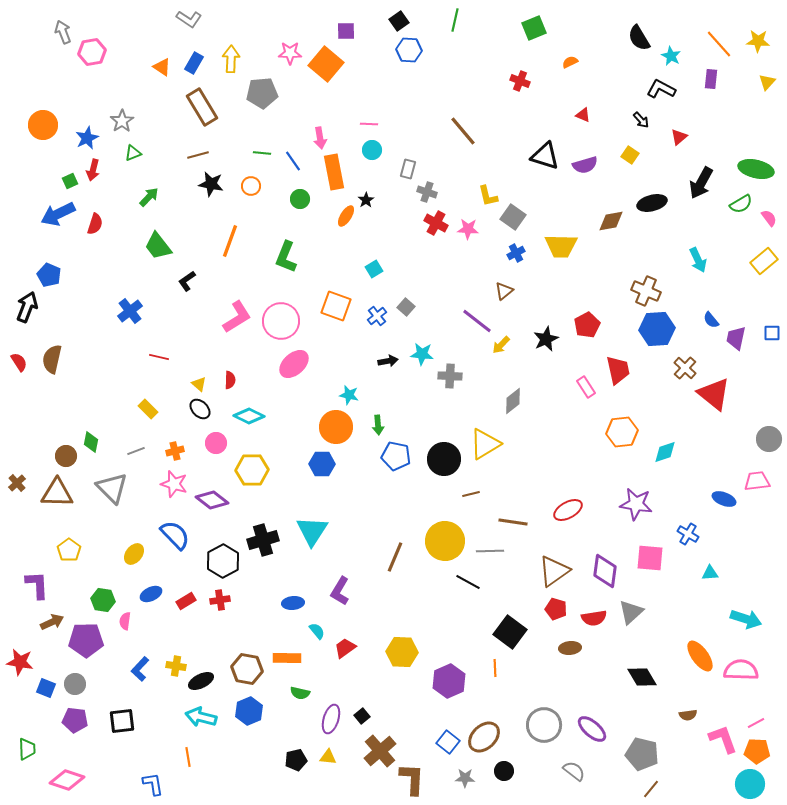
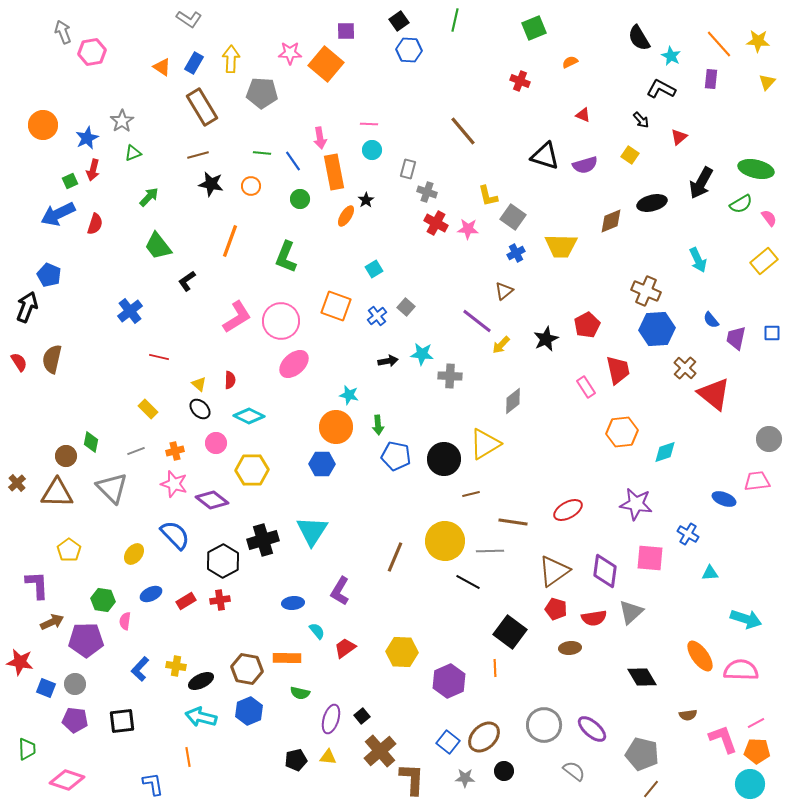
gray pentagon at (262, 93): rotated 8 degrees clockwise
brown diamond at (611, 221): rotated 12 degrees counterclockwise
